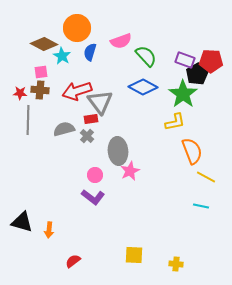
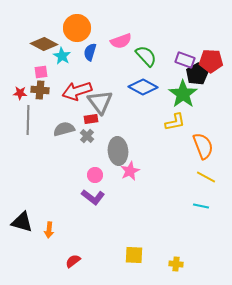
orange semicircle: moved 11 px right, 5 px up
